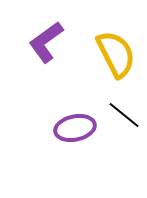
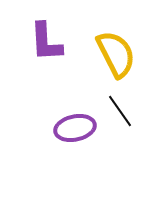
purple L-shape: rotated 57 degrees counterclockwise
black line: moved 4 px left, 4 px up; rotated 16 degrees clockwise
